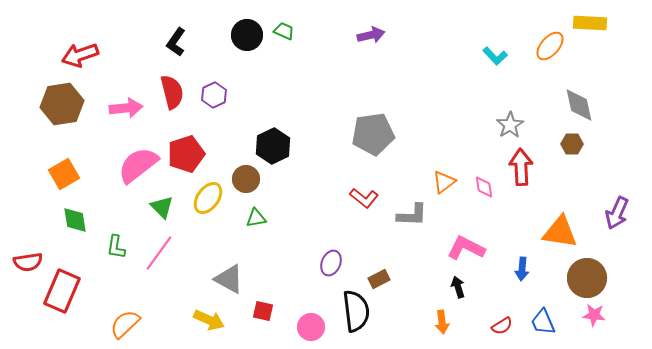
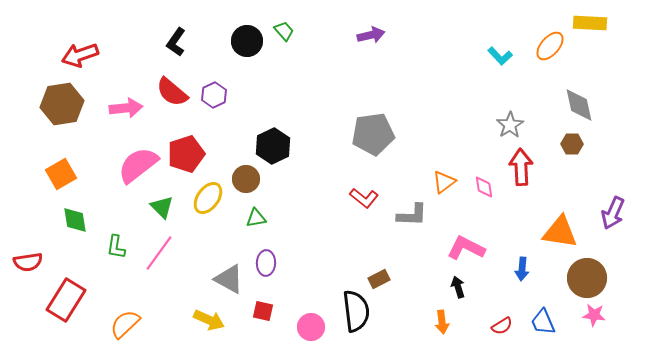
green trapezoid at (284, 31): rotated 25 degrees clockwise
black circle at (247, 35): moved 6 px down
cyan L-shape at (495, 56): moved 5 px right
red semicircle at (172, 92): rotated 144 degrees clockwise
orange square at (64, 174): moved 3 px left
purple arrow at (617, 213): moved 4 px left
purple ellipse at (331, 263): moved 65 px left; rotated 20 degrees counterclockwise
red rectangle at (62, 291): moved 4 px right, 9 px down; rotated 9 degrees clockwise
